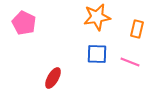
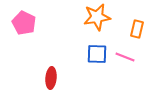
pink line: moved 5 px left, 5 px up
red ellipse: moved 2 px left; rotated 25 degrees counterclockwise
